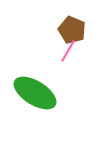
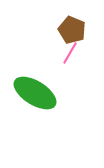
pink line: moved 2 px right, 2 px down
